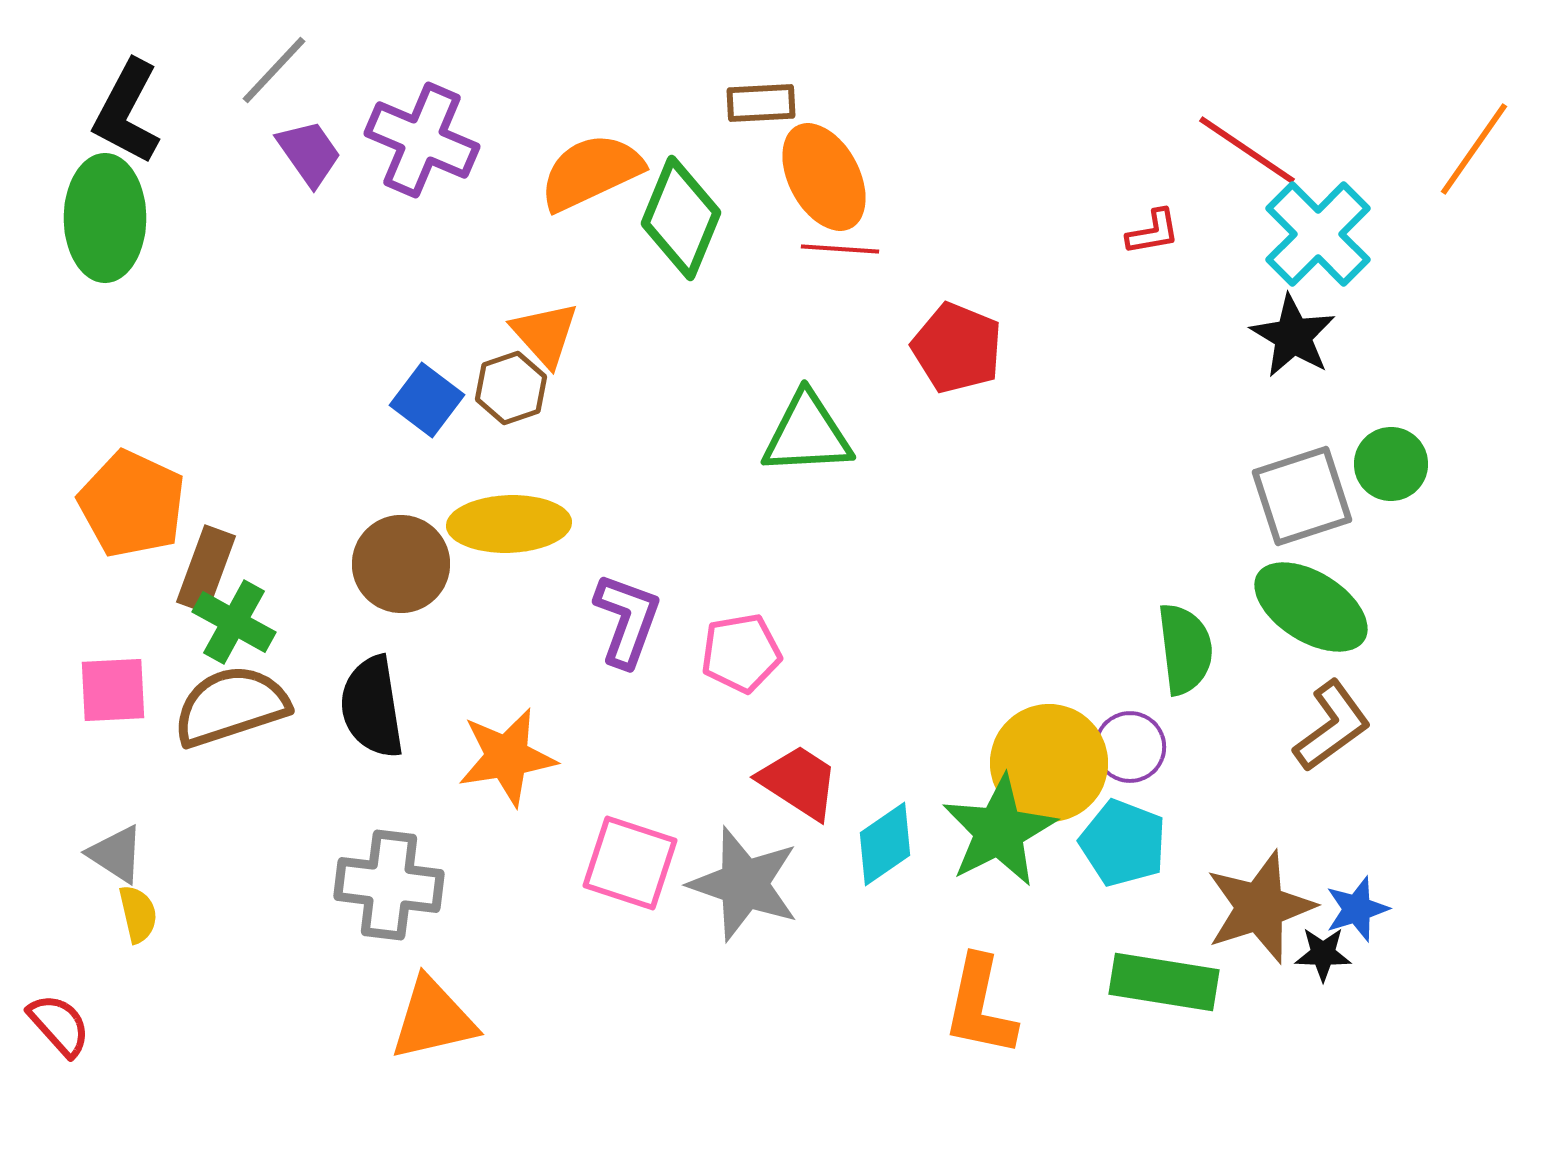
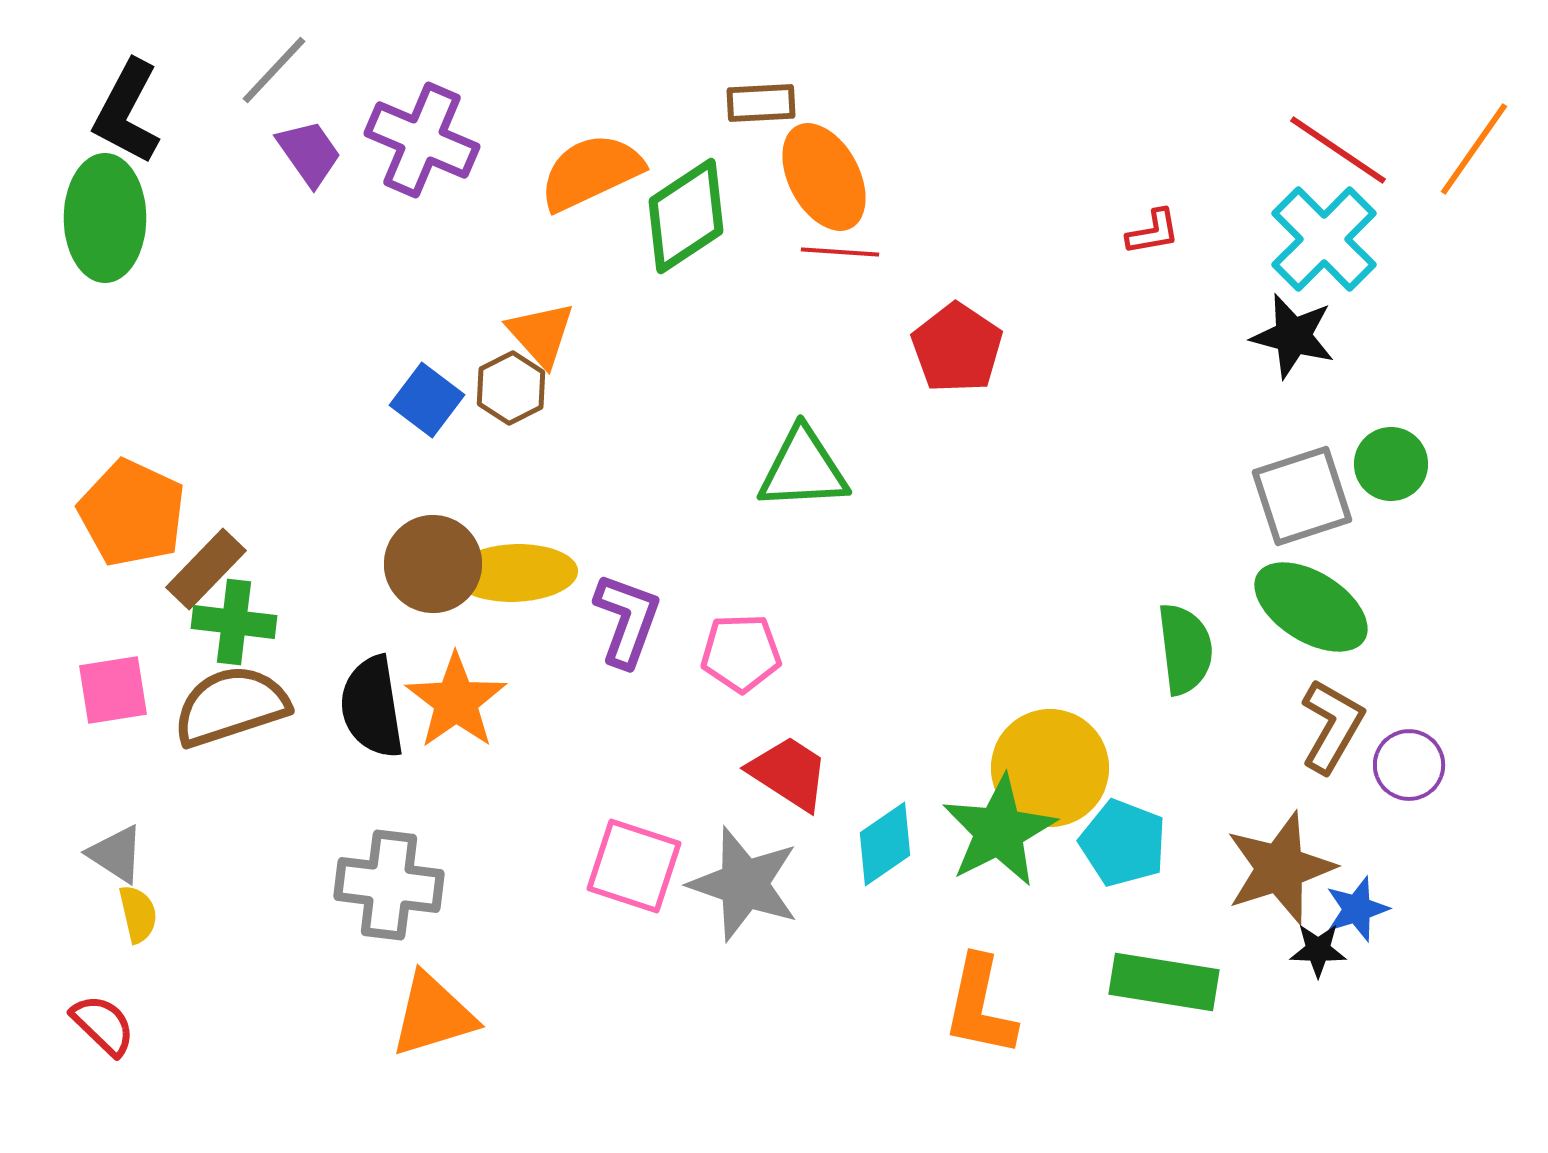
red line at (1247, 150): moved 91 px right
green diamond at (681, 218): moved 5 px right, 2 px up; rotated 34 degrees clockwise
cyan cross at (1318, 234): moved 6 px right, 5 px down
red line at (840, 249): moved 3 px down
orange triangle at (545, 334): moved 4 px left
black star at (1293, 336): rotated 16 degrees counterclockwise
red pentagon at (957, 348): rotated 12 degrees clockwise
brown hexagon at (511, 388): rotated 8 degrees counterclockwise
green triangle at (807, 434): moved 4 px left, 35 px down
orange pentagon at (132, 504): moved 9 px down
yellow ellipse at (509, 524): moved 6 px right, 49 px down
brown circle at (401, 564): moved 32 px right
brown rectangle at (206, 569): rotated 24 degrees clockwise
green cross at (234, 622): rotated 22 degrees counterclockwise
pink pentagon at (741, 653): rotated 8 degrees clockwise
pink square at (113, 690): rotated 6 degrees counterclockwise
brown L-shape at (1332, 726): rotated 24 degrees counterclockwise
purple circle at (1130, 747): moved 279 px right, 18 px down
orange star at (507, 757): moved 51 px left, 56 px up; rotated 26 degrees counterclockwise
yellow circle at (1049, 763): moved 1 px right, 5 px down
red trapezoid at (799, 782): moved 10 px left, 9 px up
pink square at (630, 863): moved 4 px right, 3 px down
brown star at (1260, 907): moved 20 px right, 39 px up
black star at (1323, 954): moved 5 px left, 4 px up
orange triangle at (433, 1019): moved 4 px up; rotated 4 degrees counterclockwise
red semicircle at (59, 1025): moved 44 px right; rotated 4 degrees counterclockwise
